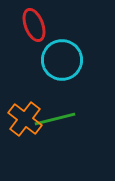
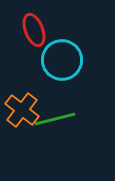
red ellipse: moved 5 px down
orange cross: moved 3 px left, 9 px up
